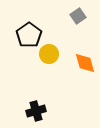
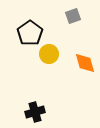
gray square: moved 5 px left; rotated 14 degrees clockwise
black pentagon: moved 1 px right, 2 px up
black cross: moved 1 px left, 1 px down
